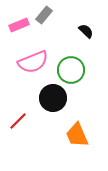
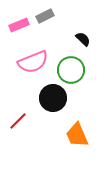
gray rectangle: moved 1 px right, 1 px down; rotated 24 degrees clockwise
black semicircle: moved 3 px left, 8 px down
